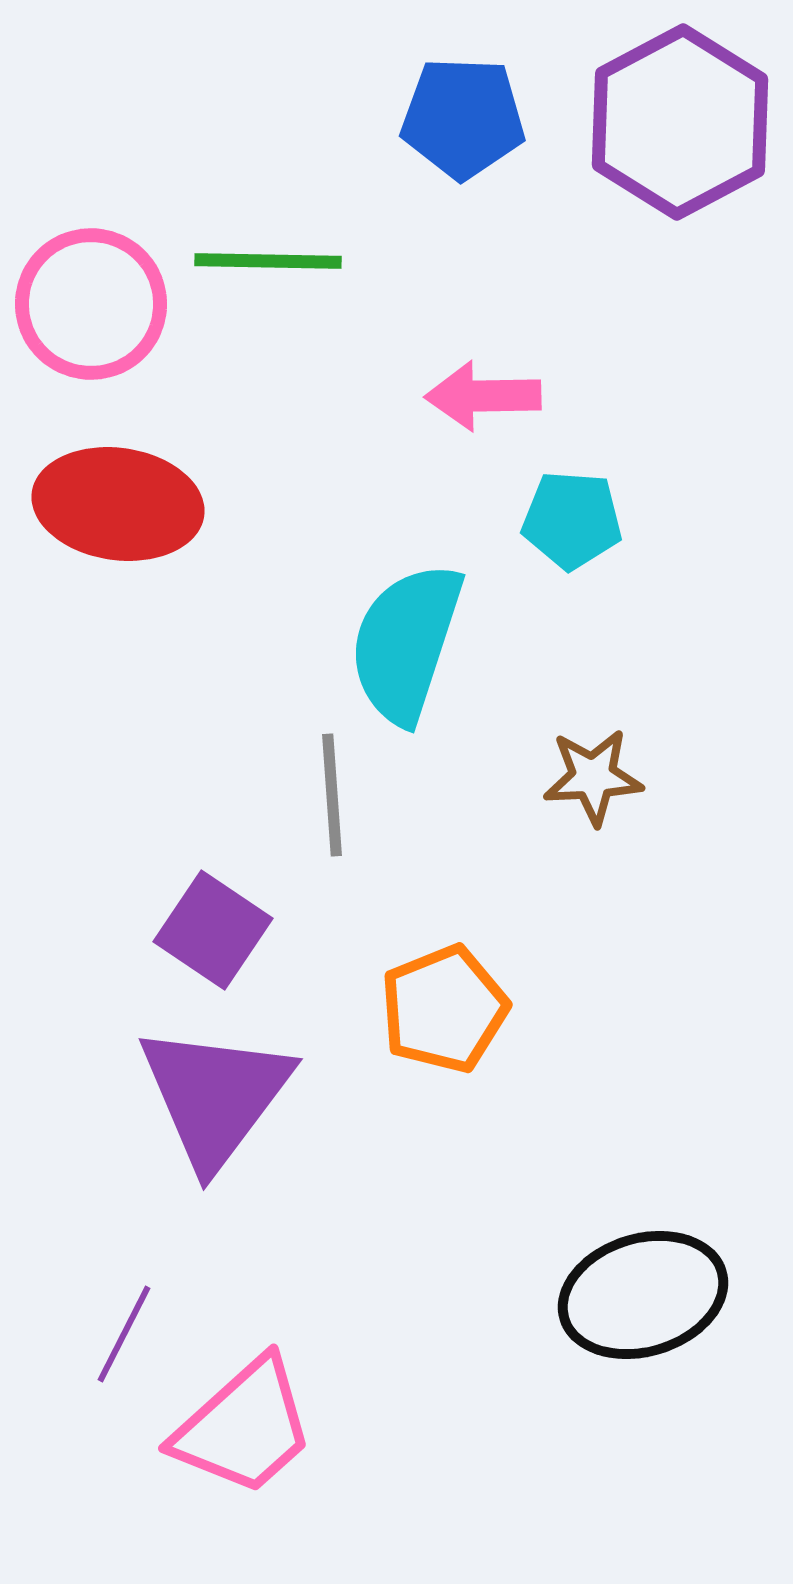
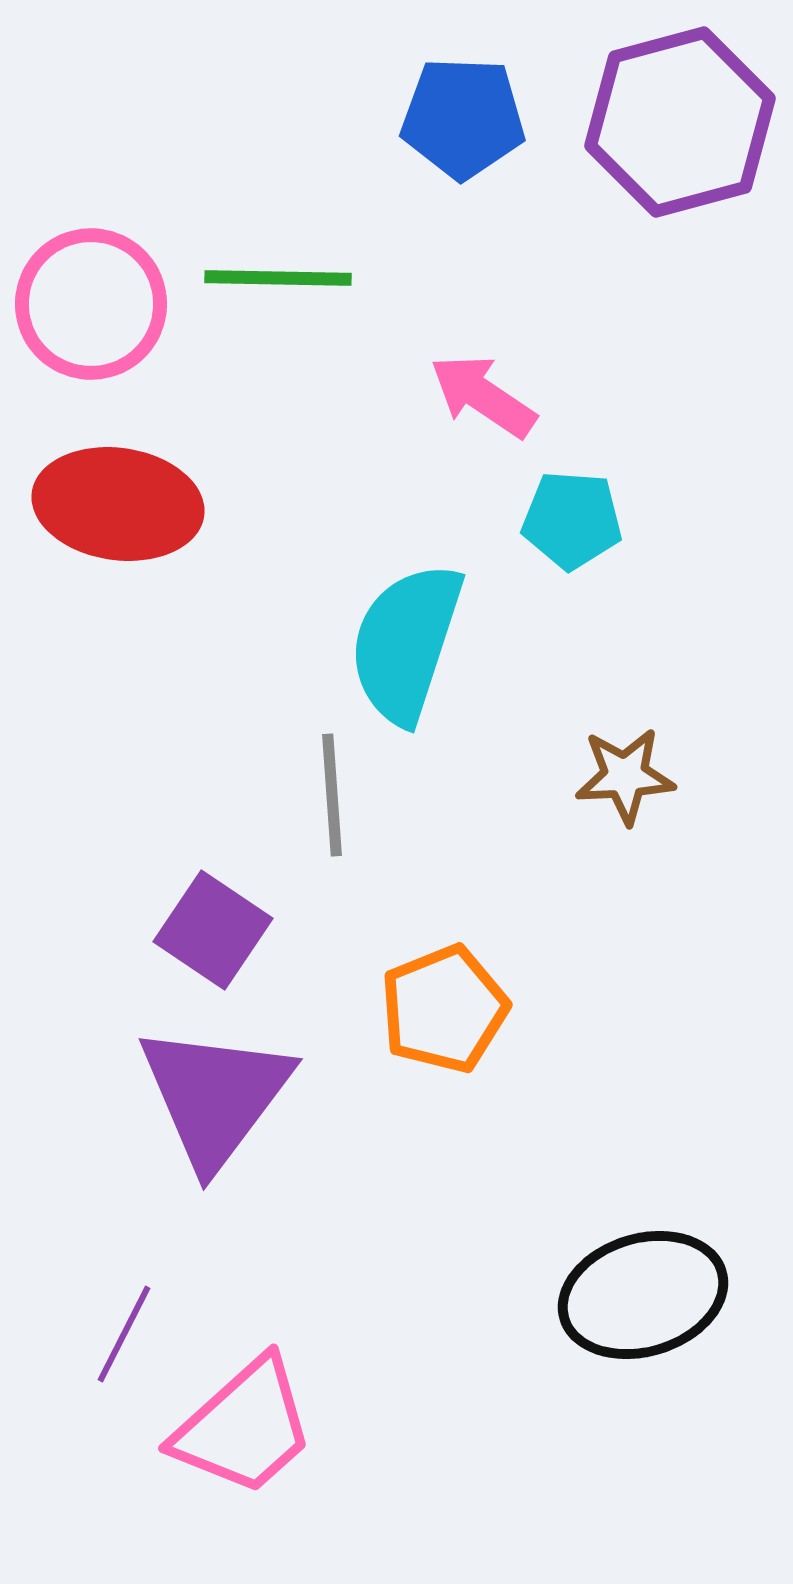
purple hexagon: rotated 13 degrees clockwise
green line: moved 10 px right, 17 px down
pink arrow: rotated 35 degrees clockwise
brown star: moved 32 px right, 1 px up
